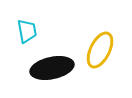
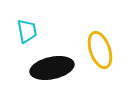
yellow ellipse: rotated 45 degrees counterclockwise
